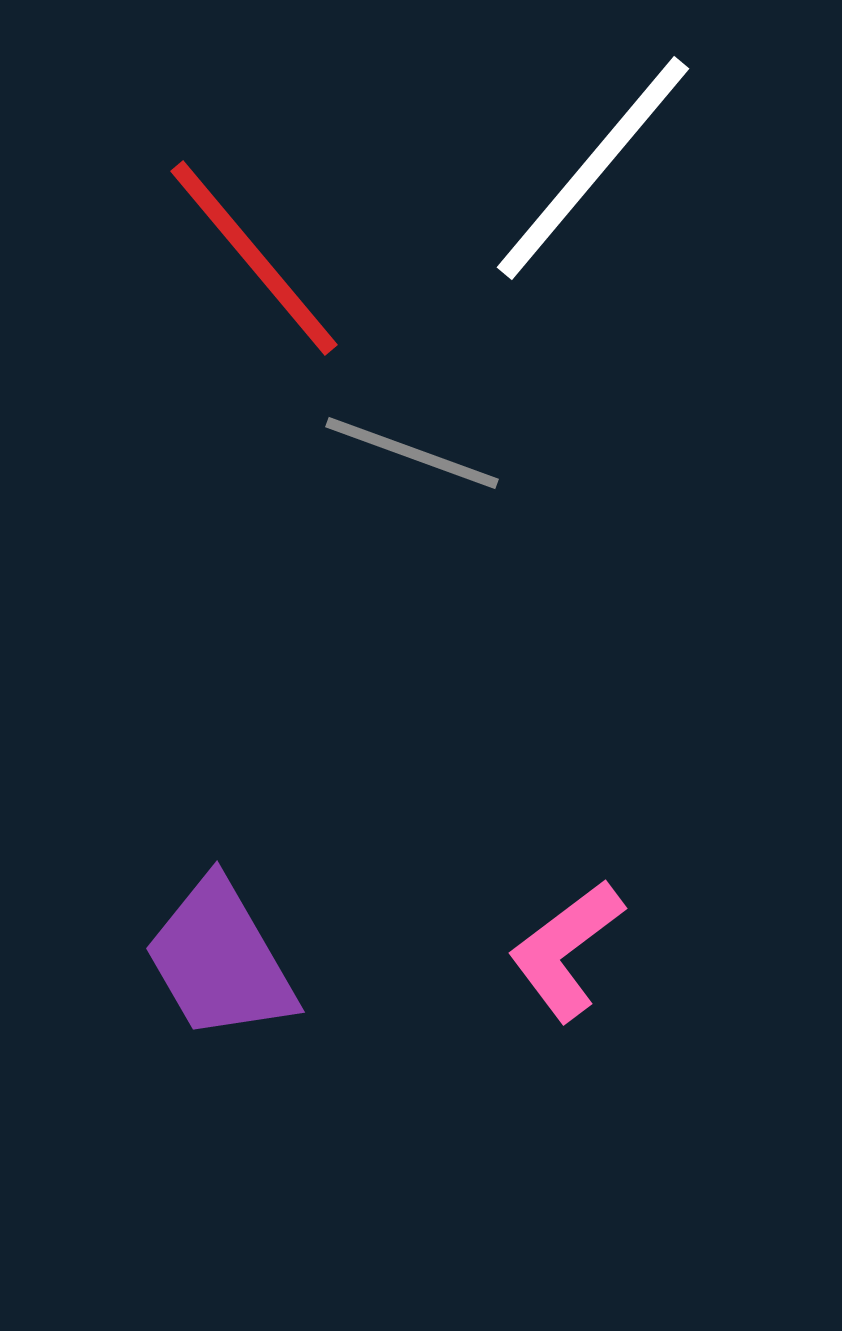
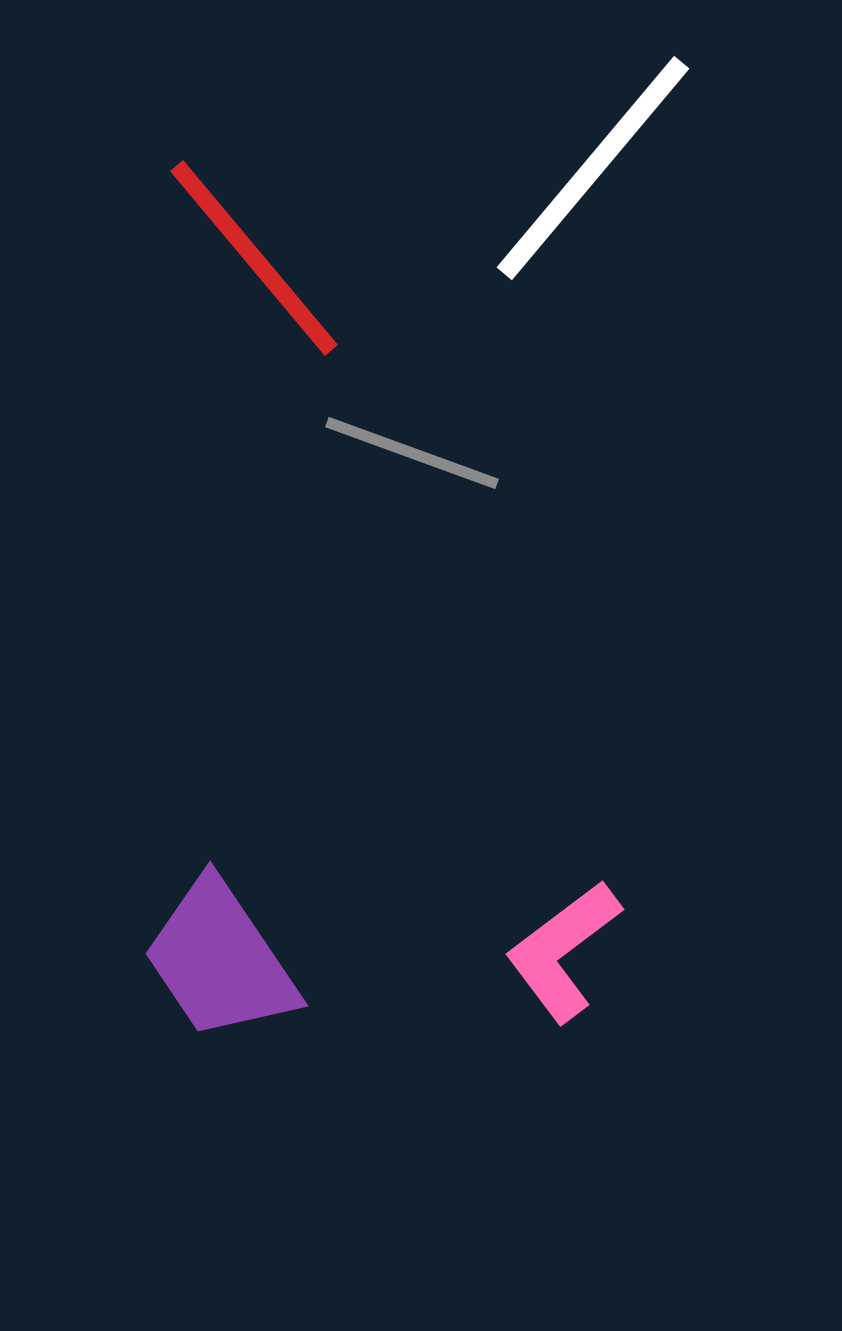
pink L-shape: moved 3 px left, 1 px down
purple trapezoid: rotated 4 degrees counterclockwise
